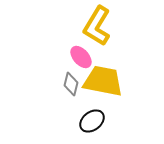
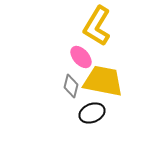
gray diamond: moved 2 px down
black ellipse: moved 8 px up; rotated 15 degrees clockwise
